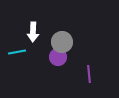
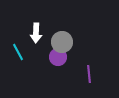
white arrow: moved 3 px right, 1 px down
cyan line: moved 1 px right; rotated 72 degrees clockwise
